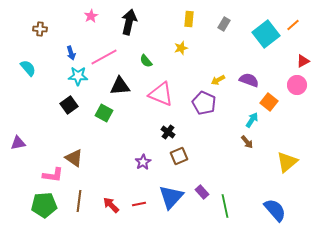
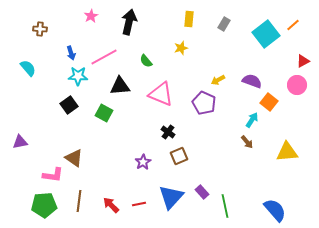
purple semicircle: moved 3 px right, 1 px down
purple triangle: moved 2 px right, 1 px up
yellow triangle: moved 10 px up; rotated 35 degrees clockwise
